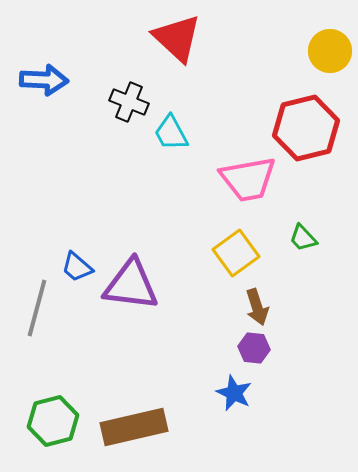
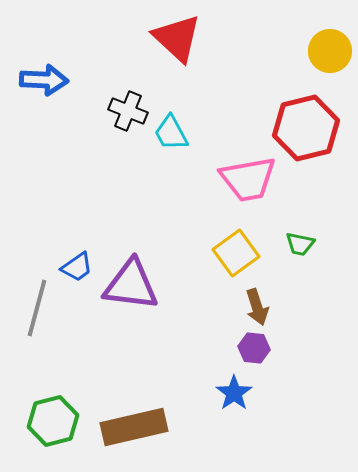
black cross: moved 1 px left, 9 px down
green trapezoid: moved 3 px left, 6 px down; rotated 36 degrees counterclockwise
blue trapezoid: rotated 76 degrees counterclockwise
blue star: rotated 12 degrees clockwise
